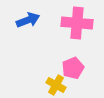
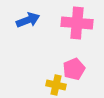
pink pentagon: moved 1 px right, 1 px down
yellow cross: rotated 18 degrees counterclockwise
